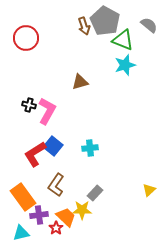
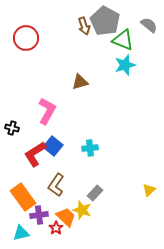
black cross: moved 17 px left, 23 px down
yellow star: rotated 18 degrees clockwise
